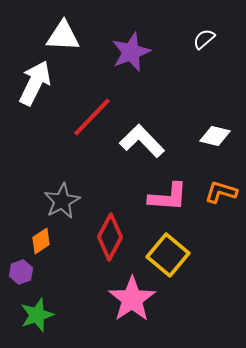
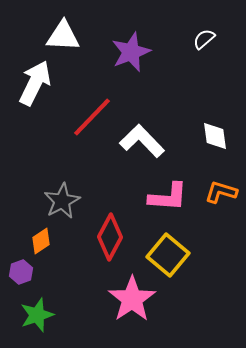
white diamond: rotated 68 degrees clockwise
